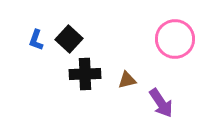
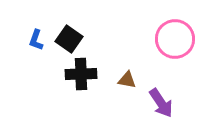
black square: rotated 8 degrees counterclockwise
black cross: moved 4 px left
brown triangle: rotated 24 degrees clockwise
